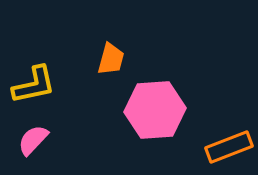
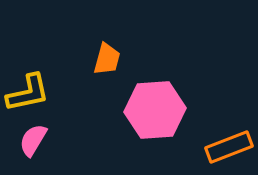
orange trapezoid: moved 4 px left
yellow L-shape: moved 6 px left, 8 px down
pink semicircle: rotated 12 degrees counterclockwise
